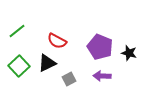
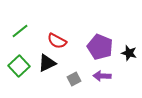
green line: moved 3 px right
gray square: moved 5 px right
